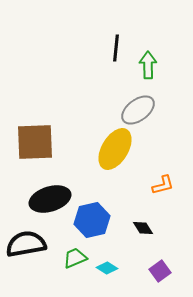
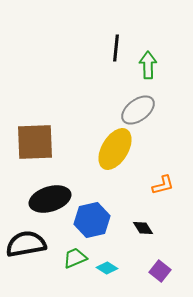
purple square: rotated 15 degrees counterclockwise
